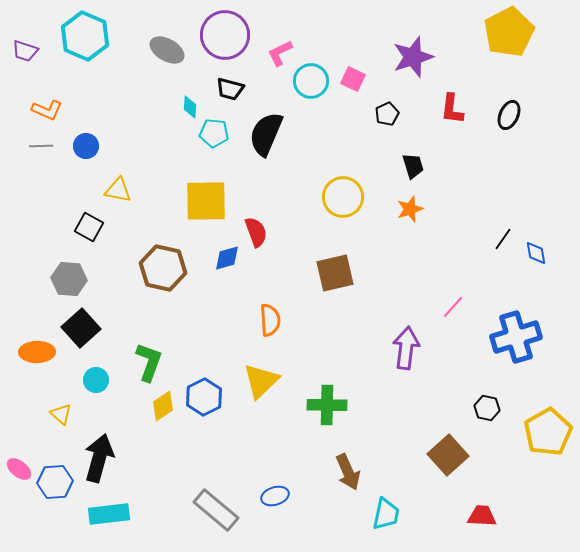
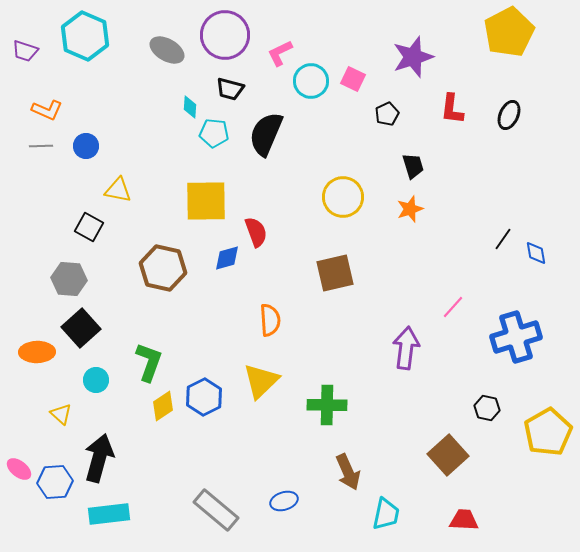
blue ellipse at (275, 496): moved 9 px right, 5 px down
red trapezoid at (482, 516): moved 18 px left, 4 px down
